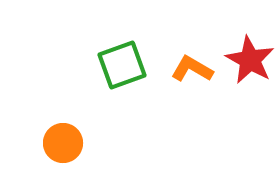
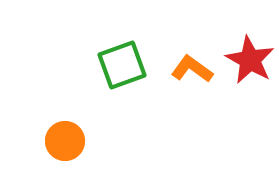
orange L-shape: rotated 6 degrees clockwise
orange circle: moved 2 px right, 2 px up
